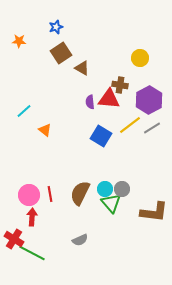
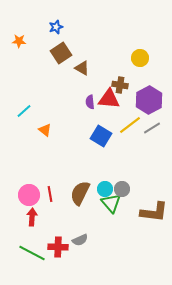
red cross: moved 44 px right, 8 px down; rotated 30 degrees counterclockwise
